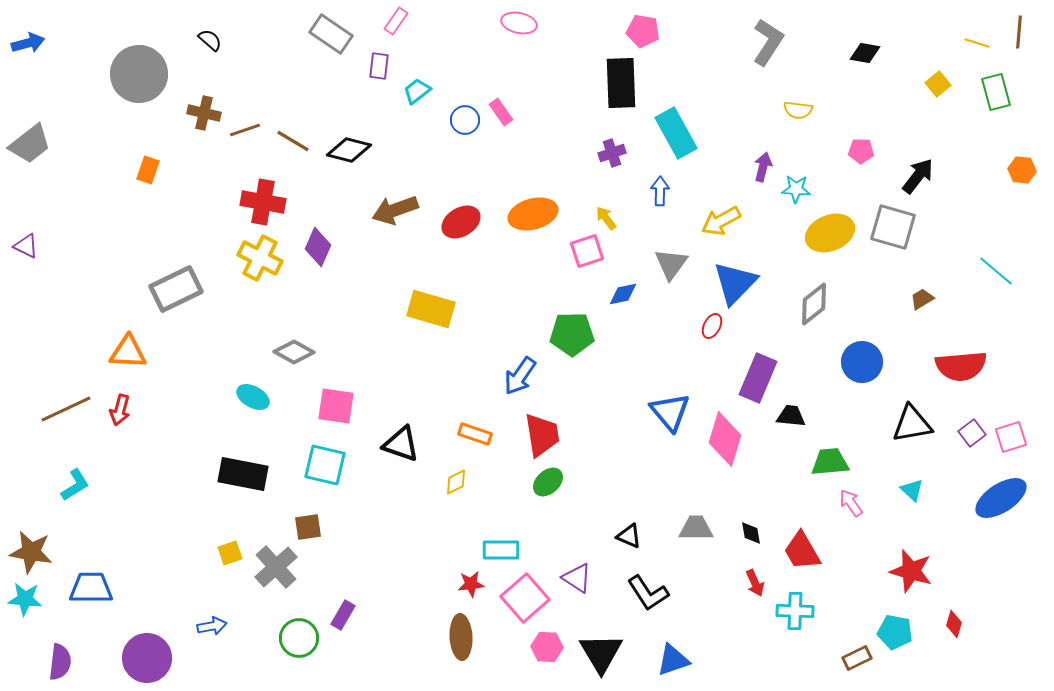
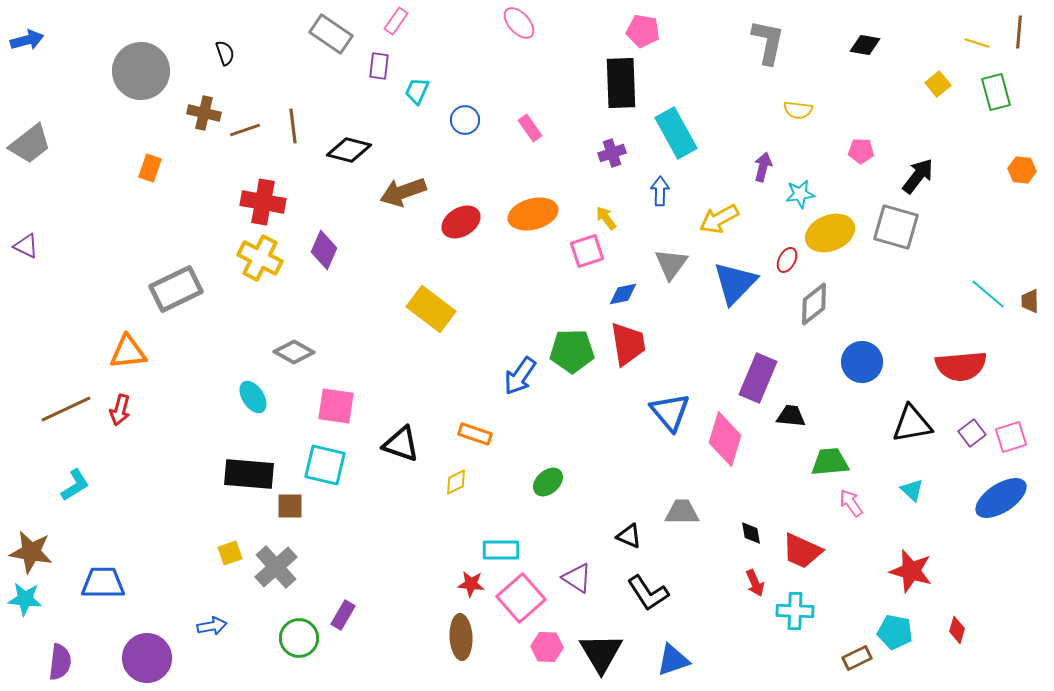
pink ellipse at (519, 23): rotated 36 degrees clockwise
black semicircle at (210, 40): moved 15 px right, 13 px down; rotated 30 degrees clockwise
gray L-shape at (768, 42): rotated 21 degrees counterclockwise
blue arrow at (28, 43): moved 1 px left, 3 px up
black diamond at (865, 53): moved 8 px up
gray circle at (139, 74): moved 2 px right, 3 px up
cyan trapezoid at (417, 91): rotated 28 degrees counterclockwise
pink rectangle at (501, 112): moved 29 px right, 16 px down
brown line at (293, 141): moved 15 px up; rotated 52 degrees clockwise
orange rectangle at (148, 170): moved 2 px right, 2 px up
cyan star at (796, 189): moved 4 px right, 5 px down; rotated 12 degrees counterclockwise
brown arrow at (395, 210): moved 8 px right, 18 px up
yellow arrow at (721, 221): moved 2 px left, 2 px up
gray square at (893, 227): moved 3 px right
purple diamond at (318, 247): moved 6 px right, 3 px down
cyan line at (996, 271): moved 8 px left, 23 px down
brown trapezoid at (922, 299): moved 108 px right, 2 px down; rotated 60 degrees counterclockwise
yellow rectangle at (431, 309): rotated 21 degrees clockwise
red ellipse at (712, 326): moved 75 px right, 66 px up
green pentagon at (572, 334): moved 17 px down
orange triangle at (128, 352): rotated 9 degrees counterclockwise
cyan ellipse at (253, 397): rotated 28 degrees clockwise
red trapezoid at (542, 435): moved 86 px right, 91 px up
black rectangle at (243, 474): moved 6 px right; rotated 6 degrees counterclockwise
brown square at (308, 527): moved 18 px left, 21 px up; rotated 8 degrees clockwise
gray trapezoid at (696, 528): moved 14 px left, 16 px up
red trapezoid at (802, 551): rotated 36 degrees counterclockwise
red star at (471, 584): rotated 12 degrees clockwise
blue trapezoid at (91, 588): moved 12 px right, 5 px up
pink square at (525, 598): moved 4 px left
red diamond at (954, 624): moved 3 px right, 6 px down
